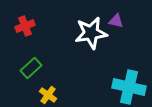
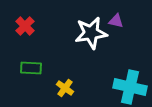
red cross: rotated 24 degrees counterclockwise
green rectangle: rotated 45 degrees clockwise
cyan cross: moved 1 px right
yellow cross: moved 17 px right, 7 px up
